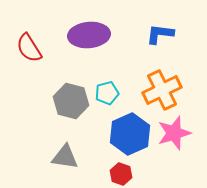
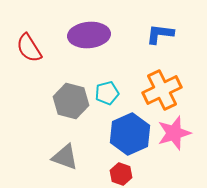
gray triangle: rotated 12 degrees clockwise
